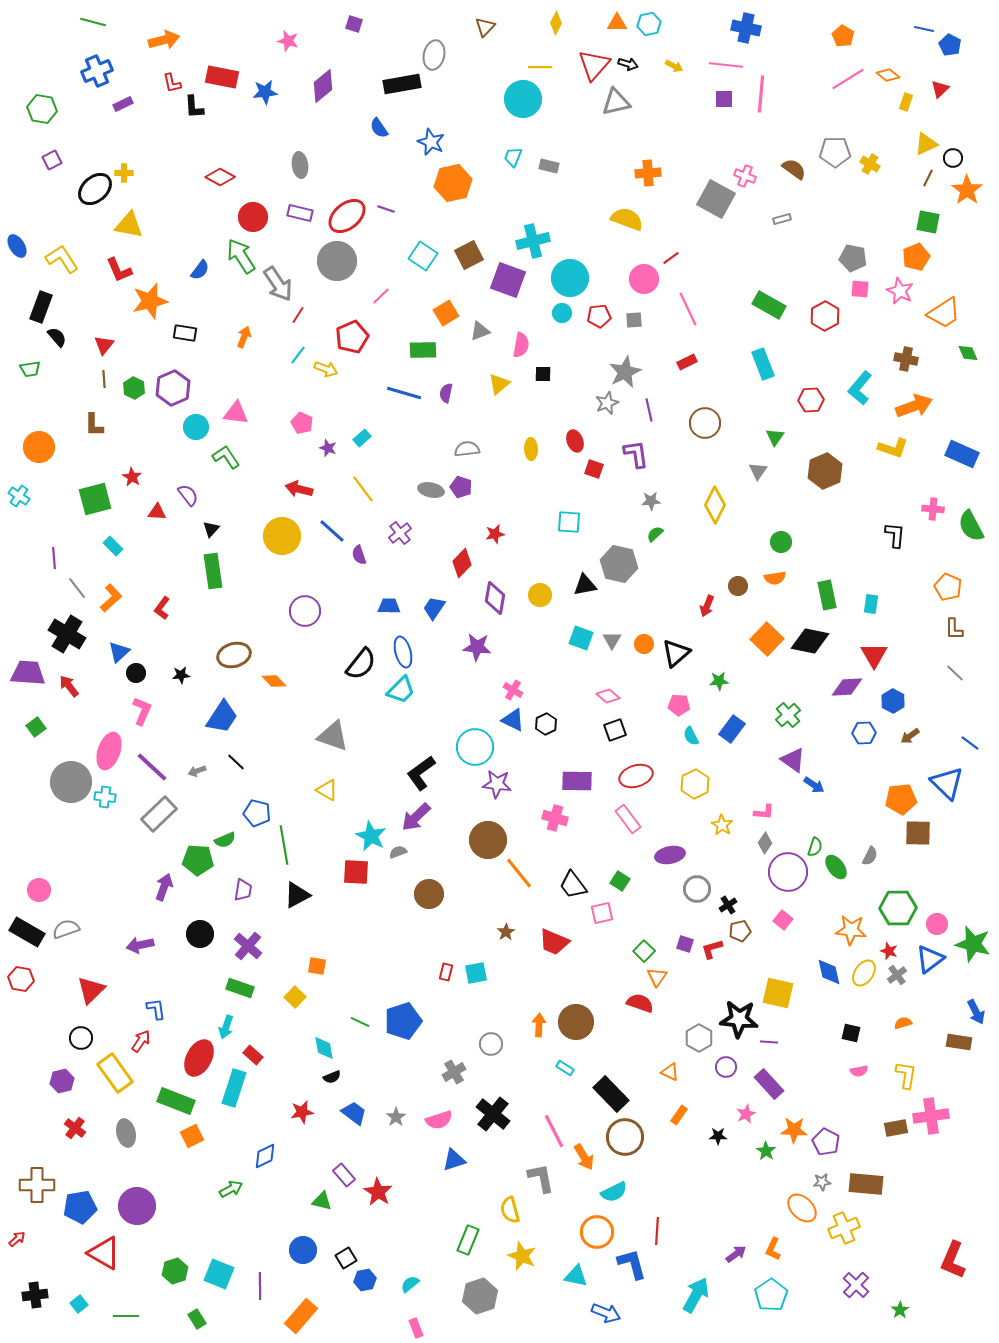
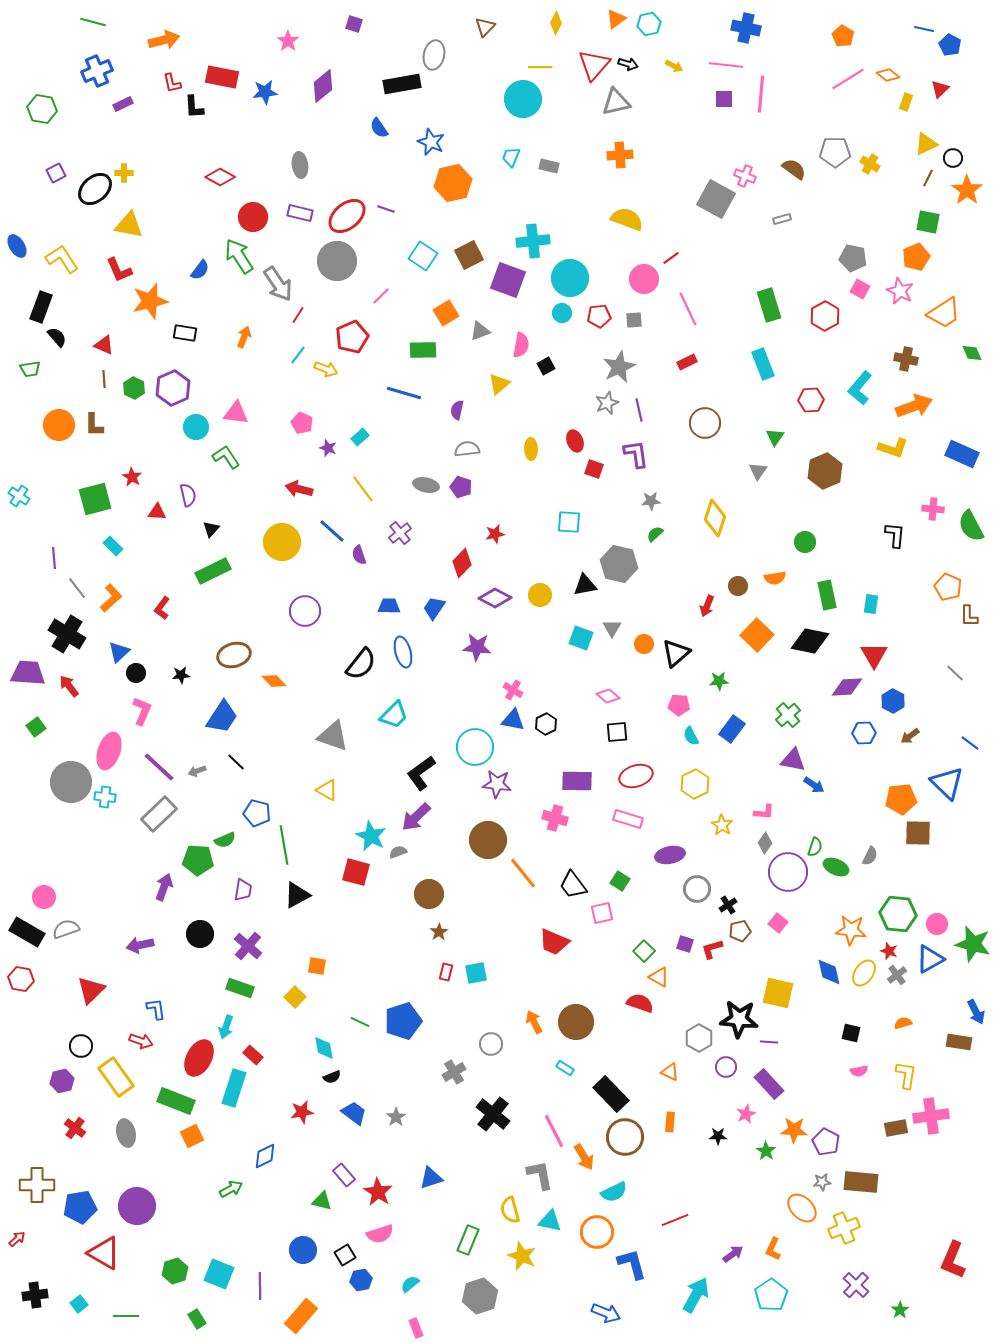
orange triangle at (617, 23): moved 1 px left, 4 px up; rotated 35 degrees counterclockwise
pink star at (288, 41): rotated 20 degrees clockwise
cyan trapezoid at (513, 157): moved 2 px left
purple square at (52, 160): moved 4 px right, 13 px down
orange cross at (648, 173): moved 28 px left, 18 px up
cyan cross at (533, 241): rotated 8 degrees clockwise
green arrow at (241, 256): moved 2 px left
pink square at (860, 289): rotated 24 degrees clockwise
green rectangle at (769, 305): rotated 44 degrees clockwise
red triangle at (104, 345): rotated 45 degrees counterclockwise
green diamond at (968, 353): moved 4 px right
gray star at (625, 372): moved 6 px left, 5 px up
black square at (543, 374): moved 3 px right, 8 px up; rotated 30 degrees counterclockwise
purple semicircle at (446, 393): moved 11 px right, 17 px down
purple line at (649, 410): moved 10 px left
cyan rectangle at (362, 438): moved 2 px left, 1 px up
orange circle at (39, 447): moved 20 px right, 22 px up
gray ellipse at (431, 490): moved 5 px left, 5 px up
purple semicircle at (188, 495): rotated 25 degrees clockwise
yellow diamond at (715, 505): moved 13 px down; rotated 9 degrees counterclockwise
yellow circle at (282, 536): moved 6 px down
green circle at (781, 542): moved 24 px right
green rectangle at (213, 571): rotated 72 degrees clockwise
purple diamond at (495, 598): rotated 72 degrees counterclockwise
brown L-shape at (954, 629): moved 15 px right, 13 px up
orange square at (767, 639): moved 10 px left, 4 px up
gray triangle at (612, 640): moved 12 px up
cyan trapezoid at (401, 690): moved 7 px left, 25 px down
blue triangle at (513, 720): rotated 15 degrees counterclockwise
black square at (615, 730): moved 2 px right, 2 px down; rotated 15 degrees clockwise
purple triangle at (793, 760): rotated 24 degrees counterclockwise
purple line at (152, 767): moved 7 px right
pink rectangle at (628, 819): rotated 36 degrees counterclockwise
green ellipse at (836, 867): rotated 30 degrees counterclockwise
red square at (356, 872): rotated 12 degrees clockwise
orange line at (519, 873): moved 4 px right
pink circle at (39, 890): moved 5 px right, 7 px down
green hexagon at (898, 908): moved 6 px down; rotated 6 degrees clockwise
pink square at (783, 920): moved 5 px left, 3 px down
brown star at (506, 932): moved 67 px left
blue triangle at (930, 959): rotated 8 degrees clockwise
orange triangle at (657, 977): moved 2 px right; rotated 35 degrees counterclockwise
orange arrow at (539, 1025): moved 5 px left, 3 px up; rotated 30 degrees counterclockwise
black circle at (81, 1038): moved 8 px down
red arrow at (141, 1041): rotated 75 degrees clockwise
yellow rectangle at (115, 1073): moved 1 px right, 4 px down
orange rectangle at (679, 1115): moved 9 px left, 7 px down; rotated 30 degrees counterclockwise
pink semicircle at (439, 1120): moved 59 px left, 114 px down
blue triangle at (454, 1160): moved 23 px left, 18 px down
gray L-shape at (541, 1178): moved 1 px left, 3 px up
brown rectangle at (866, 1184): moved 5 px left, 2 px up
red line at (657, 1231): moved 18 px right, 11 px up; rotated 64 degrees clockwise
purple arrow at (736, 1254): moved 3 px left
black square at (346, 1258): moved 1 px left, 3 px up
cyan triangle at (576, 1276): moved 26 px left, 55 px up
blue hexagon at (365, 1280): moved 4 px left
